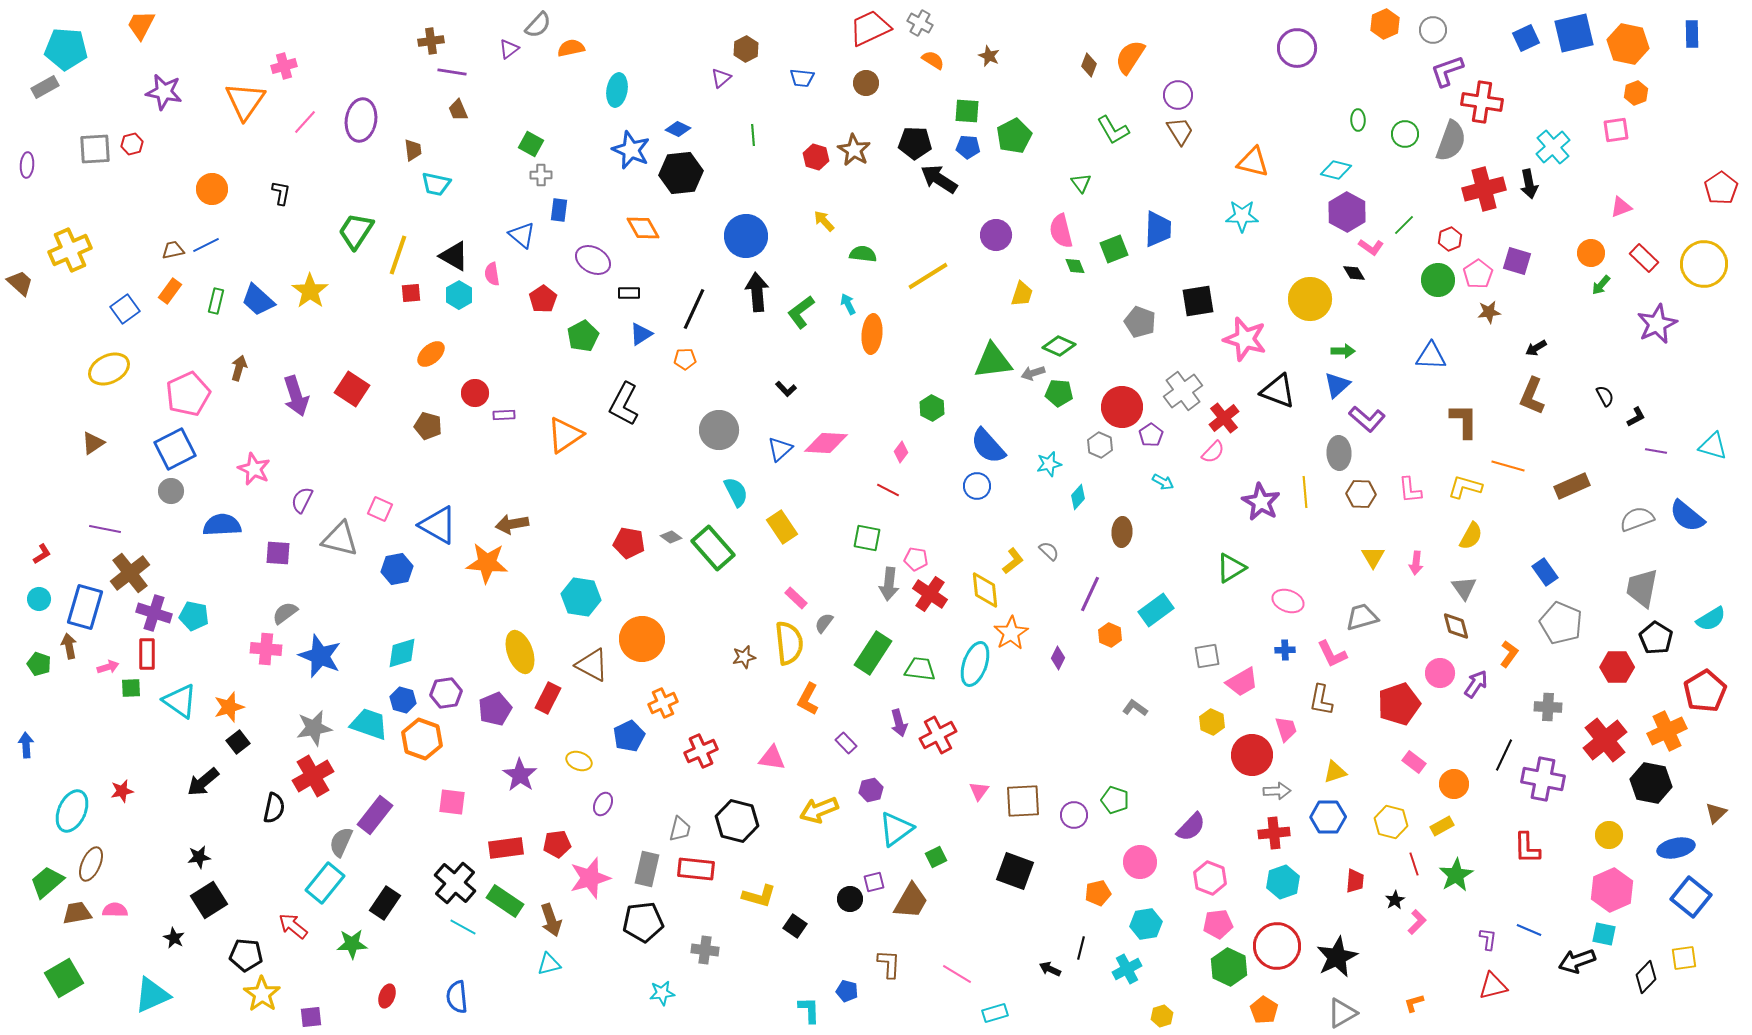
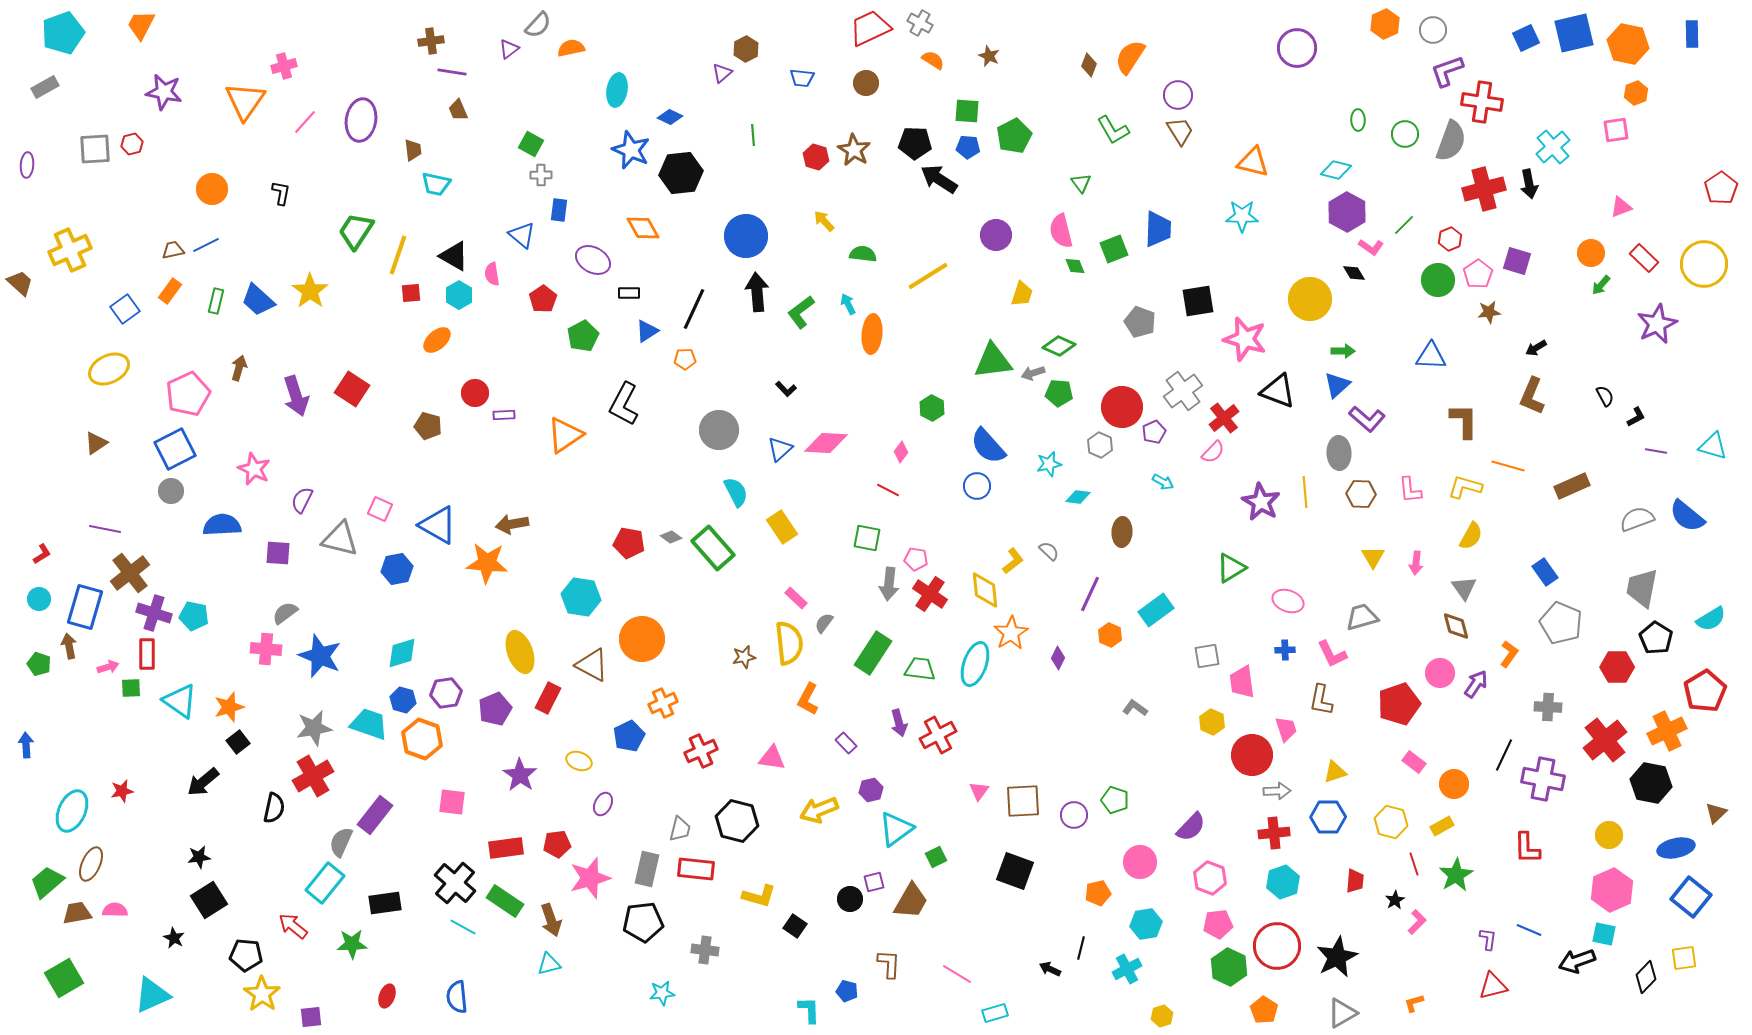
cyan pentagon at (66, 49): moved 3 px left, 16 px up; rotated 24 degrees counterclockwise
purple triangle at (721, 78): moved 1 px right, 5 px up
blue diamond at (678, 129): moved 8 px left, 12 px up
blue triangle at (641, 334): moved 6 px right, 3 px up
orange ellipse at (431, 354): moved 6 px right, 14 px up
purple pentagon at (1151, 435): moved 3 px right, 3 px up; rotated 10 degrees clockwise
brown triangle at (93, 443): moved 3 px right
cyan diamond at (1078, 497): rotated 55 degrees clockwise
pink trapezoid at (1242, 682): rotated 112 degrees clockwise
black rectangle at (385, 903): rotated 48 degrees clockwise
